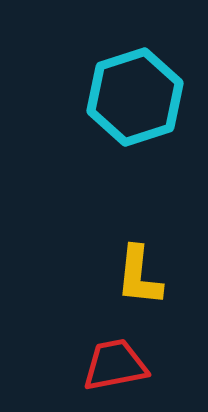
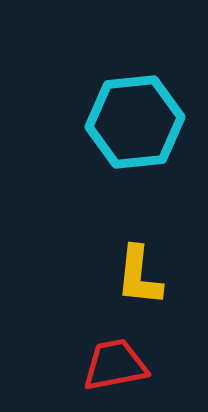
cyan hexagon: moved 25 px down; rotated 12 degrees clockwise
